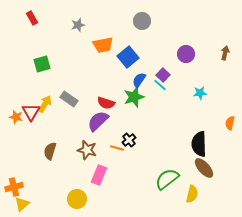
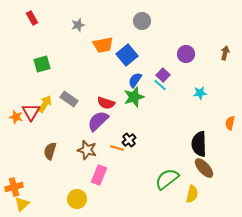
blue square: moved 1 px left, 2 px up
blue semicircle: moved 4 px left
